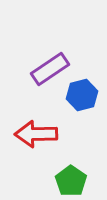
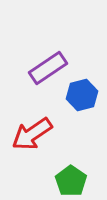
purple rectangle: moved 2 px left, 1 px up
red arrow: moved 4 px left; rotated 33 degrees counterclockwise
